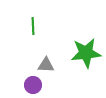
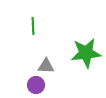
gray triangle: moved 1 px down
purple circle: moved 3 px right
